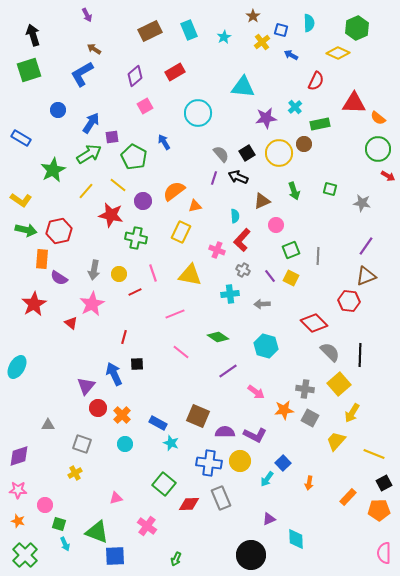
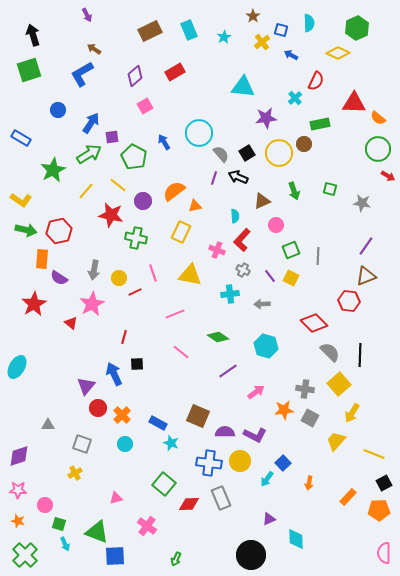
cyan cross at (295, 107): moved 9 px up
cyan circle at (198, 113): moved 1 px right, 20 px down
yellow circle at (119, 274): moved 4 px down
pink arrow at (256, 392): rotated 72 degrees counterclockwise
